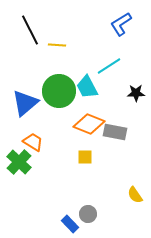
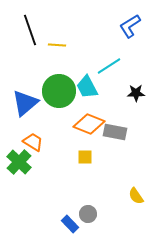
blue L-shape: moved 9 px right, 2 px down
black line: rotated 8 degrees clockwise
yellow semicircle: moved 1 px right, 1 px down
